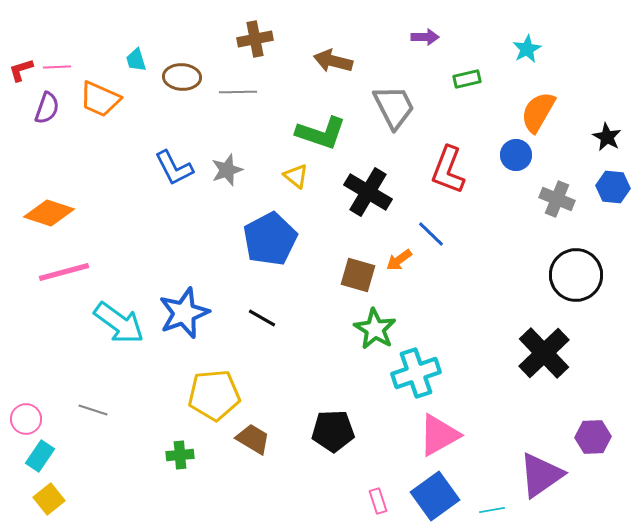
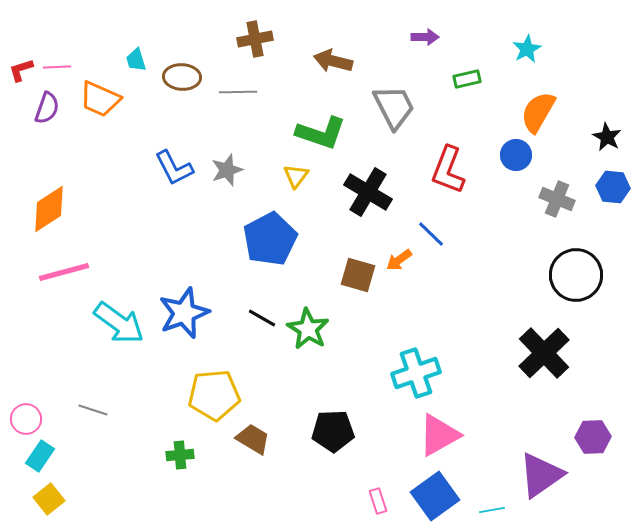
yellow triangle at (296, 176): rotated 28 degrees clockwise
orange diamond at (49, 213): moved 4 px up; rotated 51 degrees counterclockwise
green star at (375, 329): moved 67 px left
